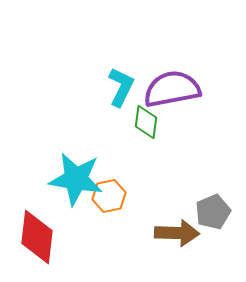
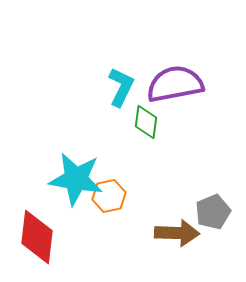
purple semicircle: moved 3 px right, 5 px up
